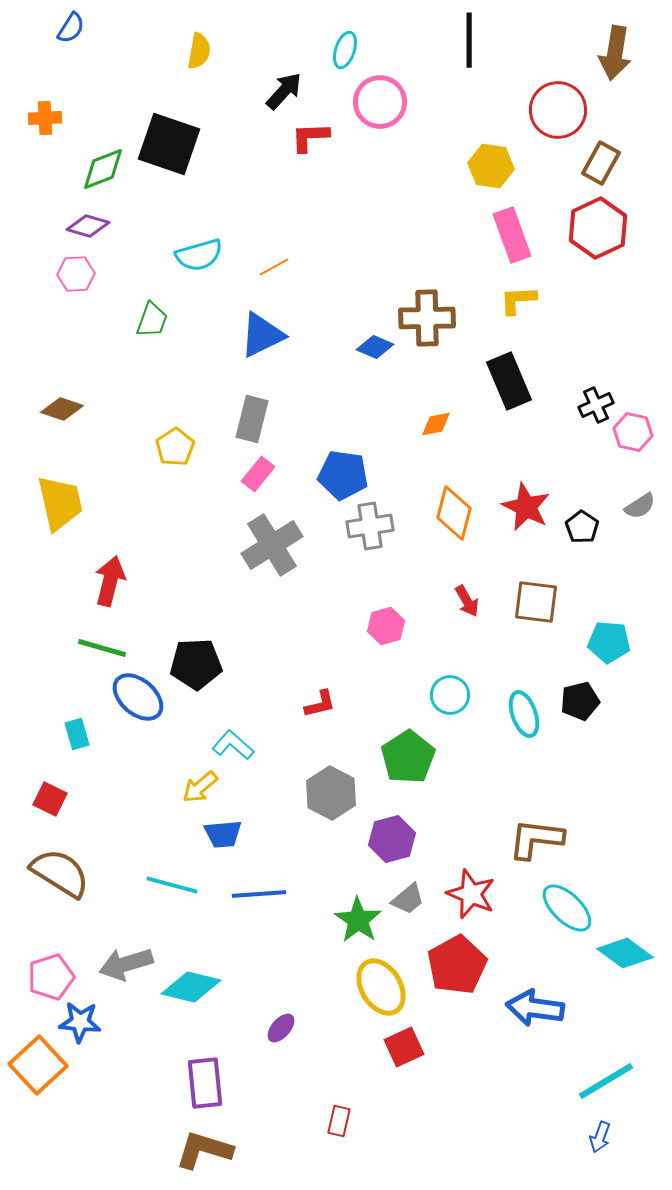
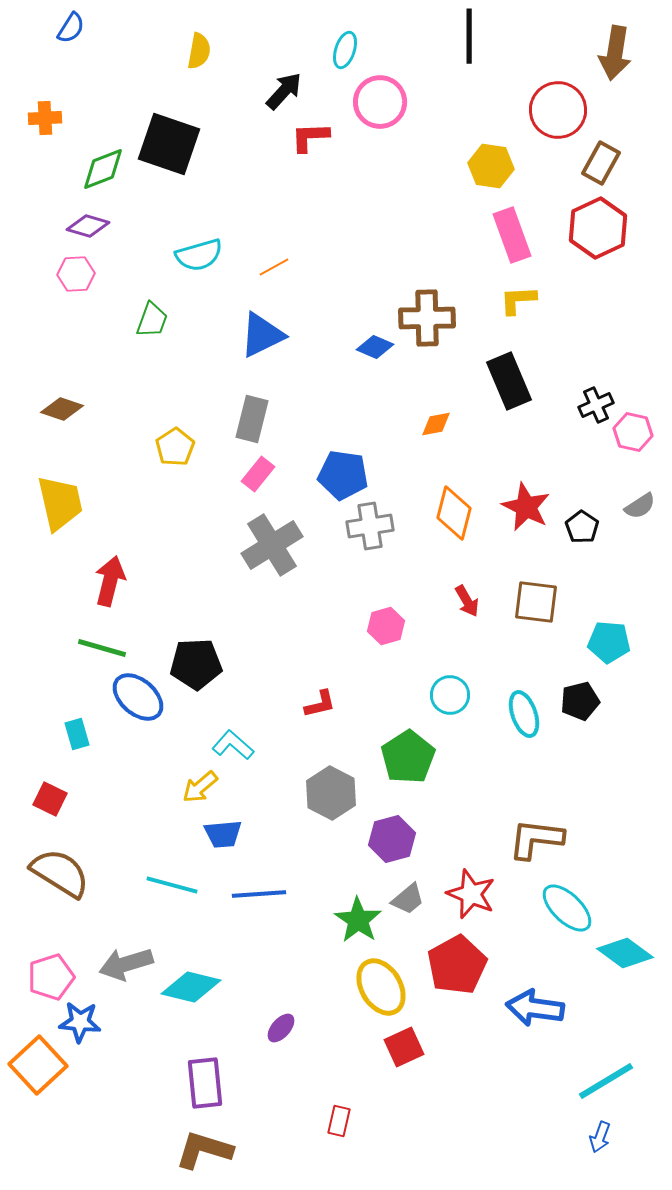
black line at (469, 40): moved 4 px up
